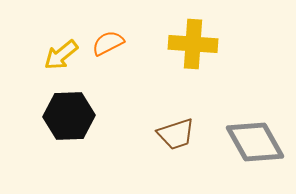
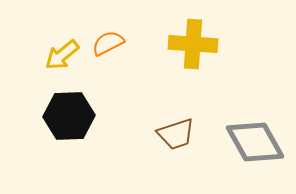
yellow arrow: moved 1 px right
